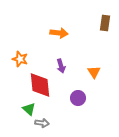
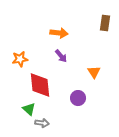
orange star: rotated 28 degrees counterclockwise
purple arrow: moved 10 px up; rotated 24 degrees counterclockwise
